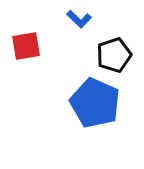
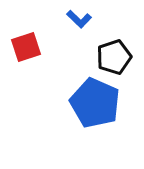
red square: moved 1 px down; rotated 8 degrees counterclockwise
black pentagon: moved 2 px down
